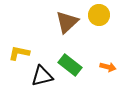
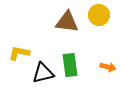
brown triangle: rotated 50 degrees clockwise
green rectangle: rotated 45 degrees clockwise
black triangle: moved 1 px right, 3 px up
